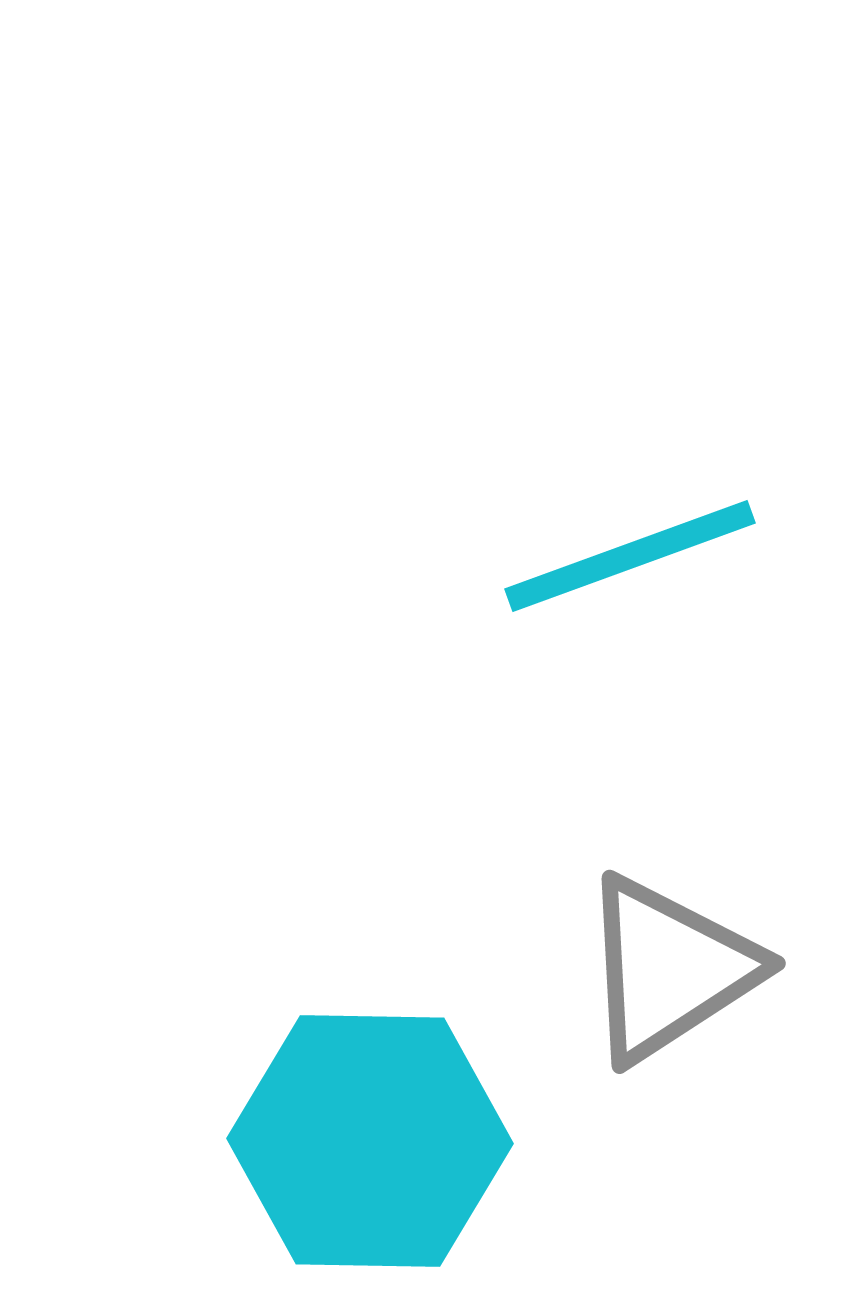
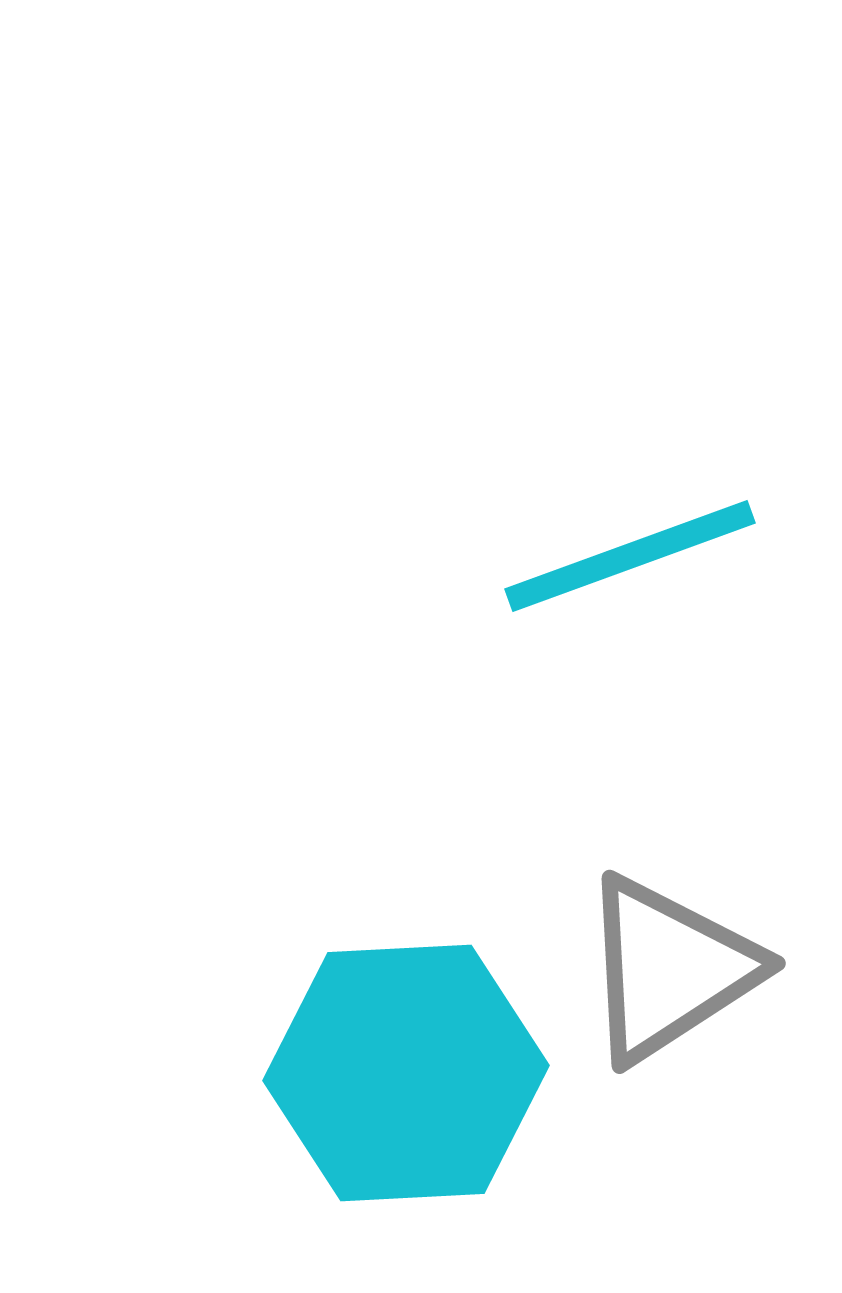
cyan hexagon: moved 36 px right, 68 px up; rotated 4 degrees counterclockwise
